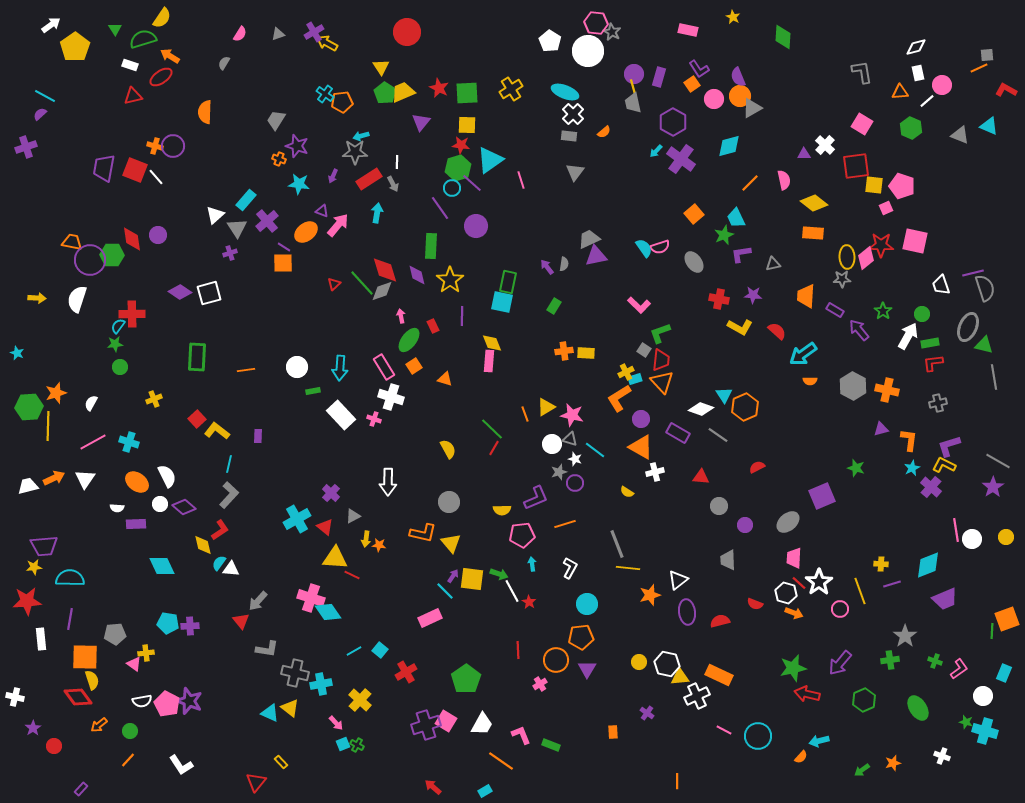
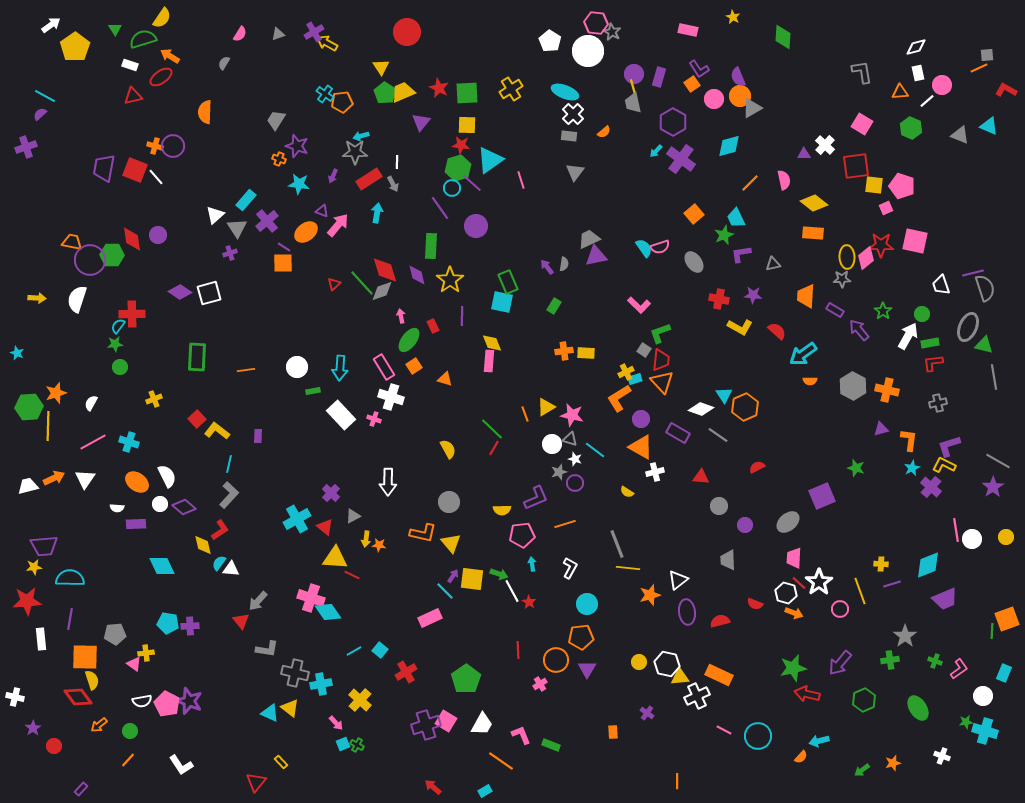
green rectangle at (508, 282): rotated 35 degrees counterclockwise
green star at (966, 722): rotated 24 degrees counterclockwise
